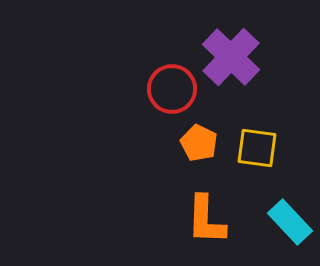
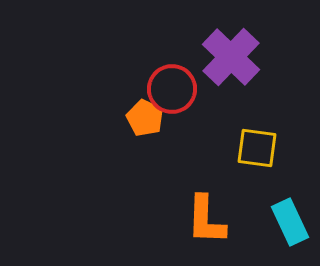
orange pentagon: moved 54 px left, 25 px up
cyan rectangle: rotated 18 degrees clockwise
